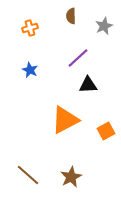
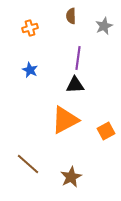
purple line: rotated 40 degrees counterclockwise
black triangle: moved 13 px left
brown line: moved 11 px up
